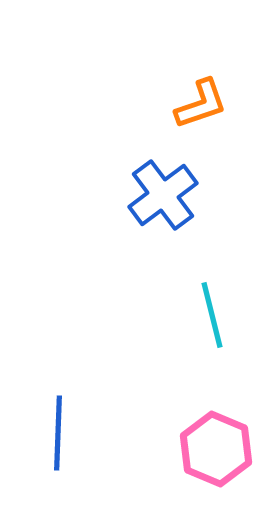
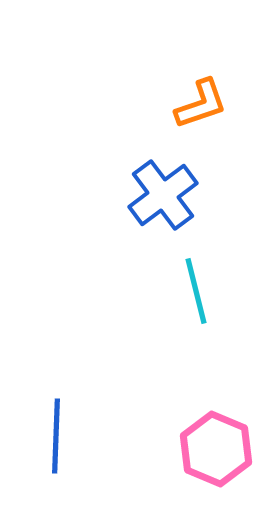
cyan line: moved 16 px left, 24 px up
blue line: moved 2 px left, 3 px down
